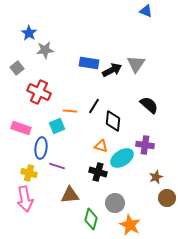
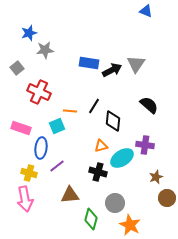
blue star: rotated 21 degrees clockwise
orange triangle: rotated 32 degrees counterclockwise
purple line: rotated 56 degrees counterclockwise
